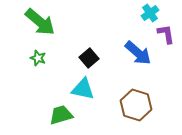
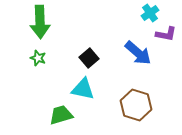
green arrow: rotated 48 degrees clockwise
purple L-shape: rotated 110 degrees clockwise
